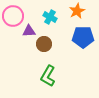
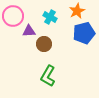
blue pentagon: moved 1 px right, 4 px up; rotated 15 degrees counterclockwise
